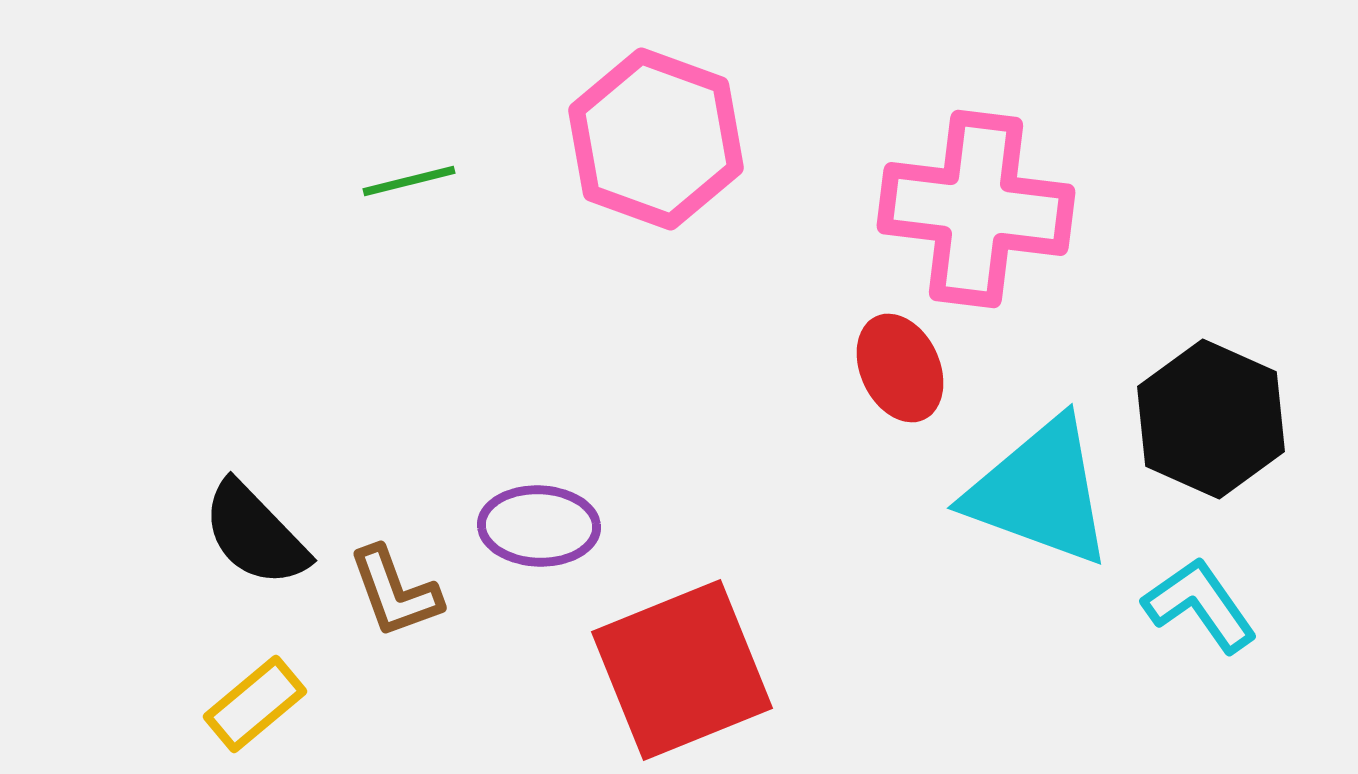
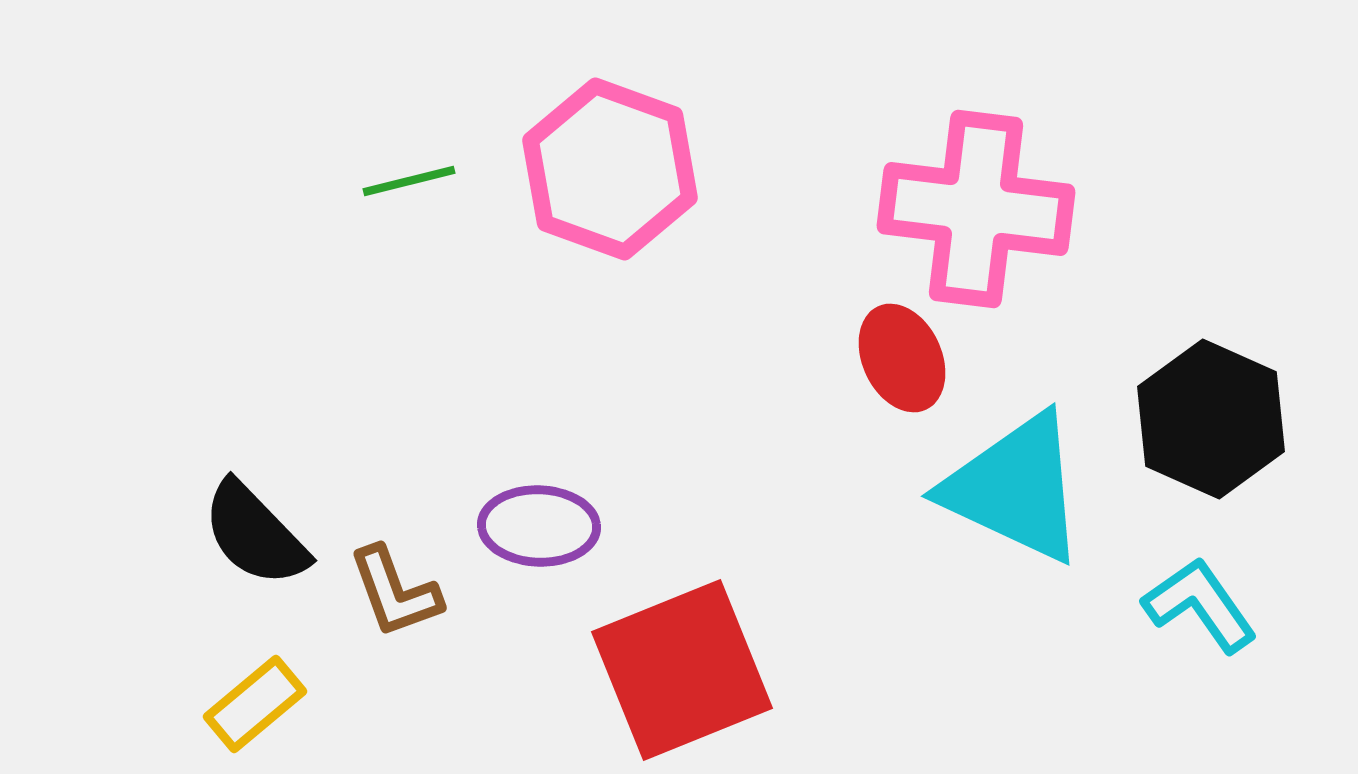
pink hexagon: moved 46 px left, 30 px down
red ellipse: moved 2 px right, 10 px up
cyan triangle: moved 25 px left, 4 px up; rotated 5 degrees clockwise
